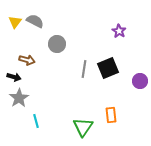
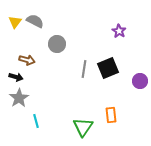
black arrow: moved 2 px right
